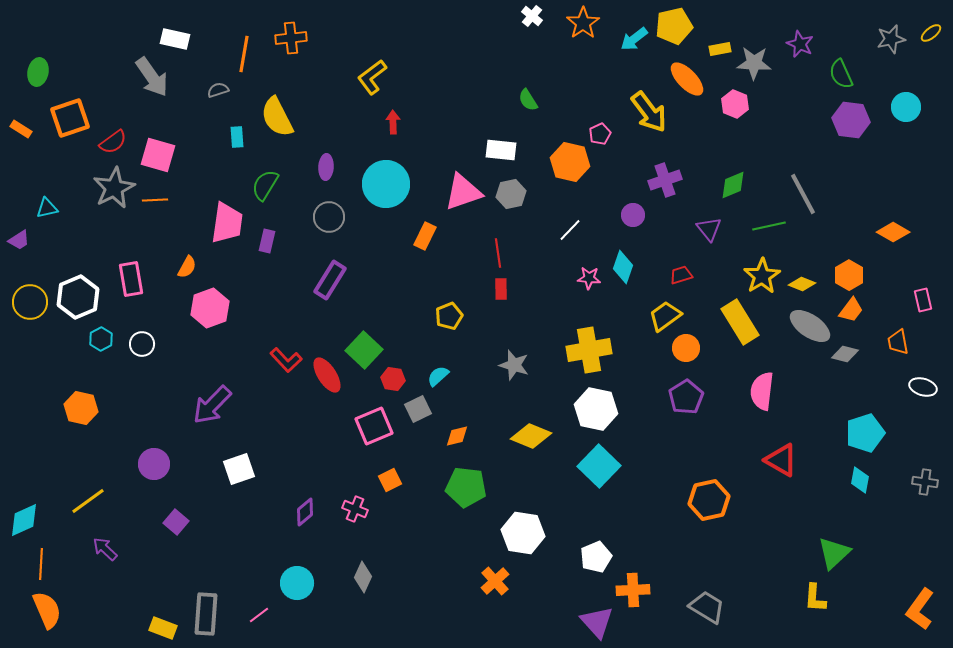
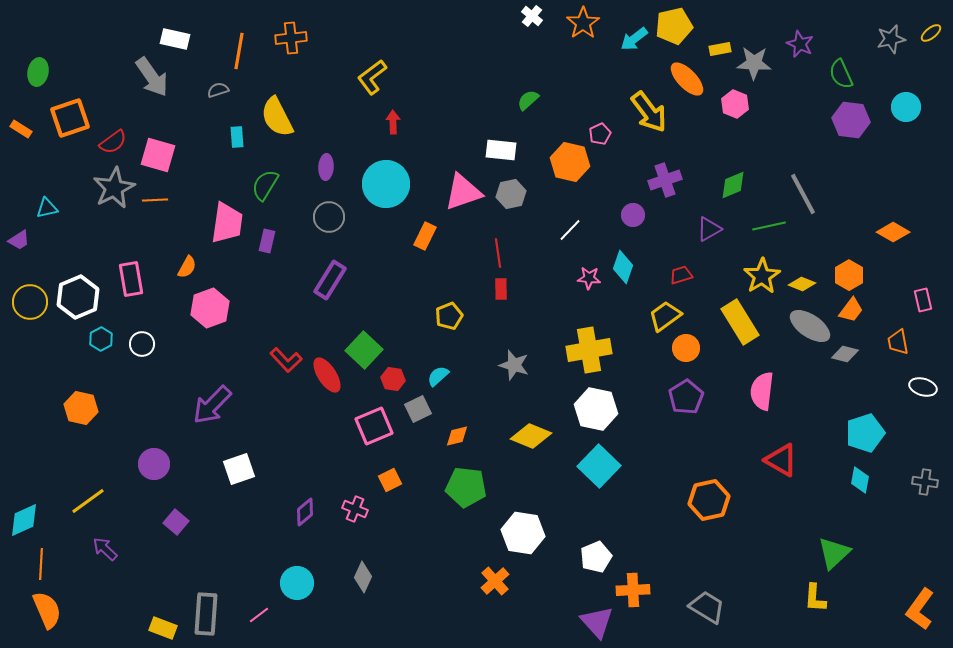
orange line at (244, 54): moved 5 px left, 3 px up
green semicircle at (528, 100): rotated 80 degrees clockwise
purple triangle at (709, 229): rotated 40 degrees clockwise
